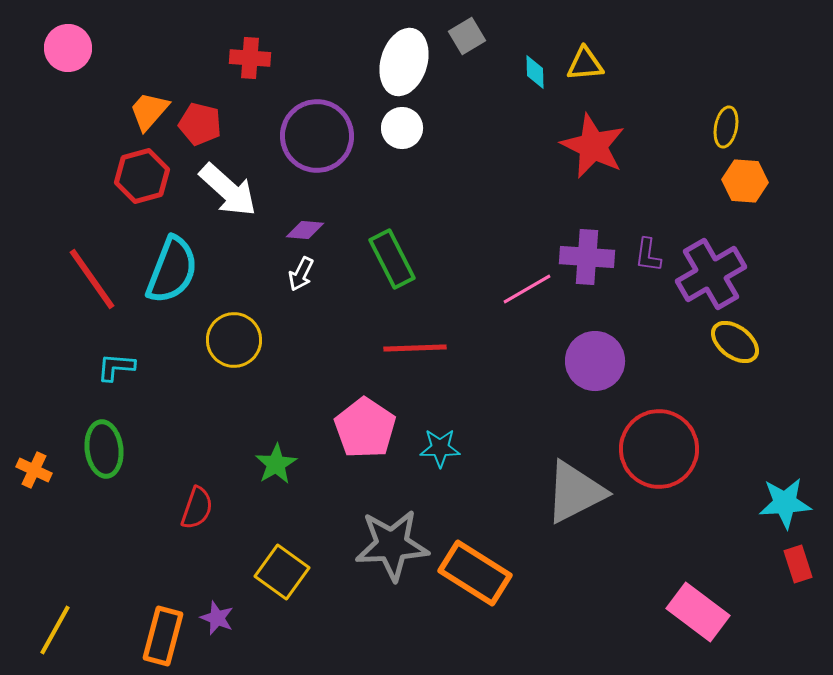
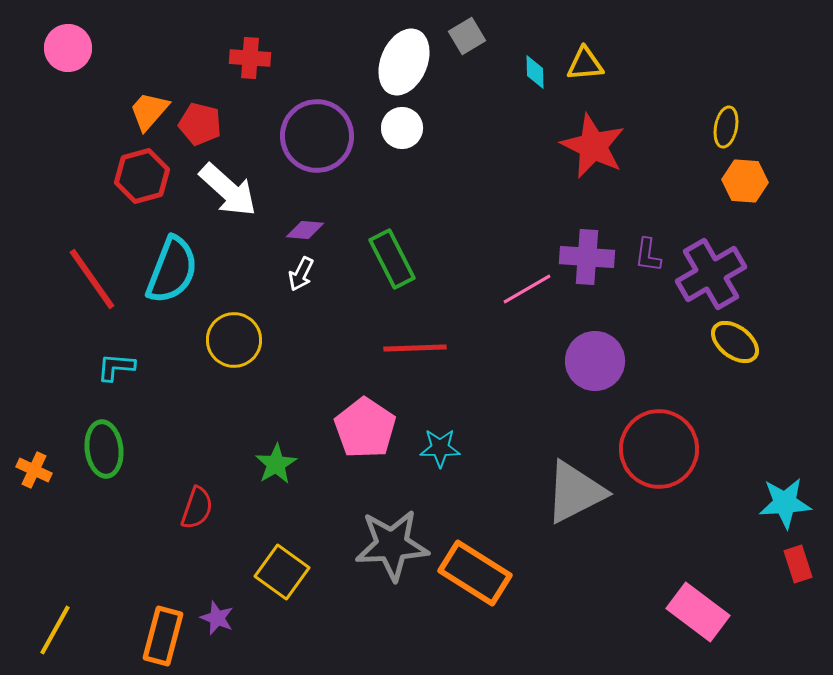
white ellipse at (404, 62): rotated 6 degrees clockwise
